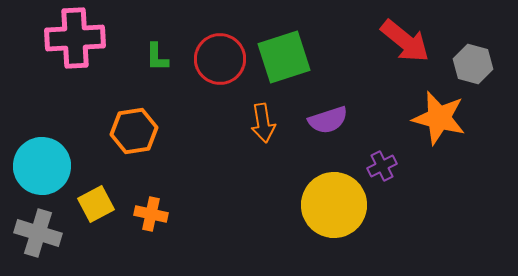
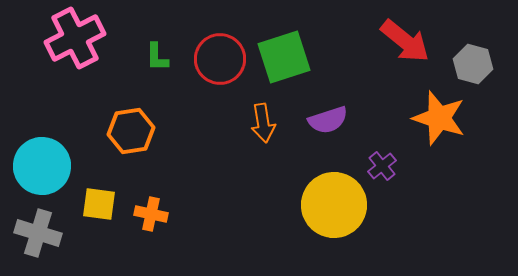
pink cross: rotated 24 degrees counterclockwise
orange star: rotated 4 degrees clockwise
orange hexagon: moved 3 px left
purple cross: rotated 12 degrees counterclockwise
yellow square: moved 3 px right; rotated 36 degrees clockwise
